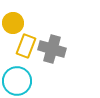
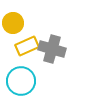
yellow rectangle: moved 1 px right; rotated 45 degrees clockwise
cyan circle: moved 4 px right
